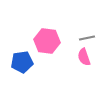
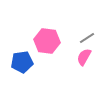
gray line: rotated 21 degrees counterclockwise
pink semicircle: rotated 48 degrees clockwise
